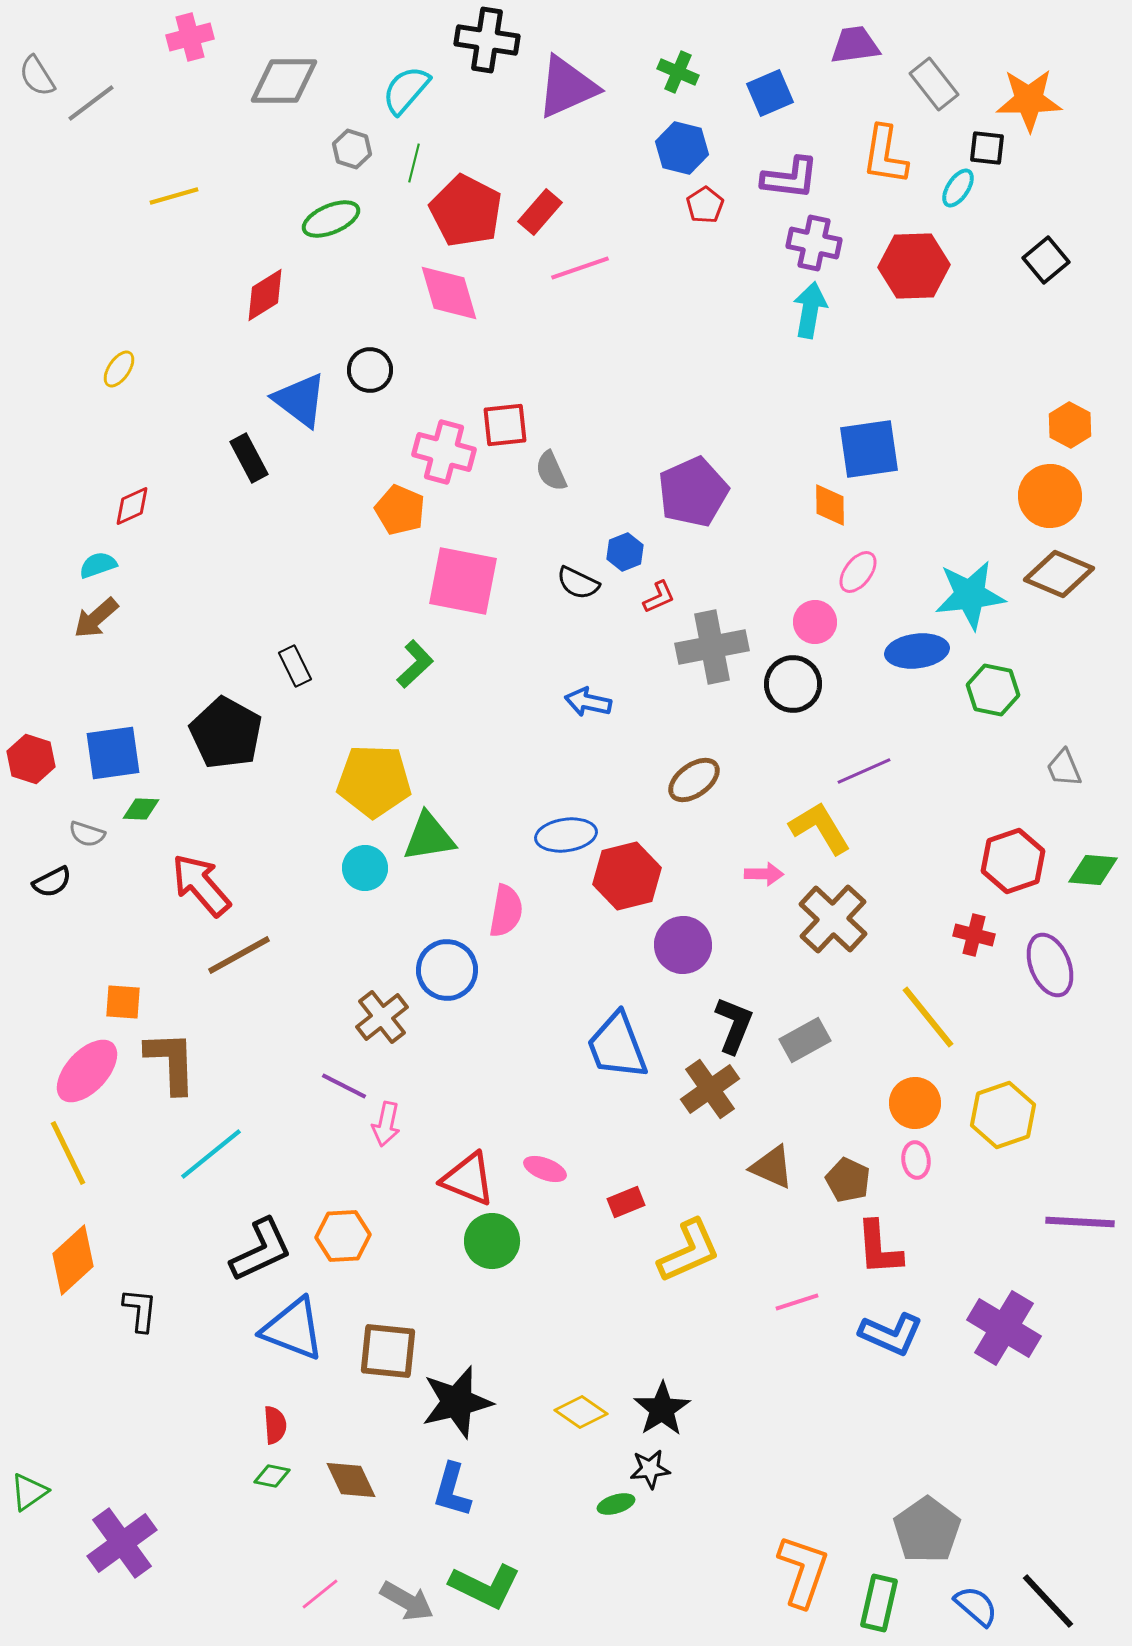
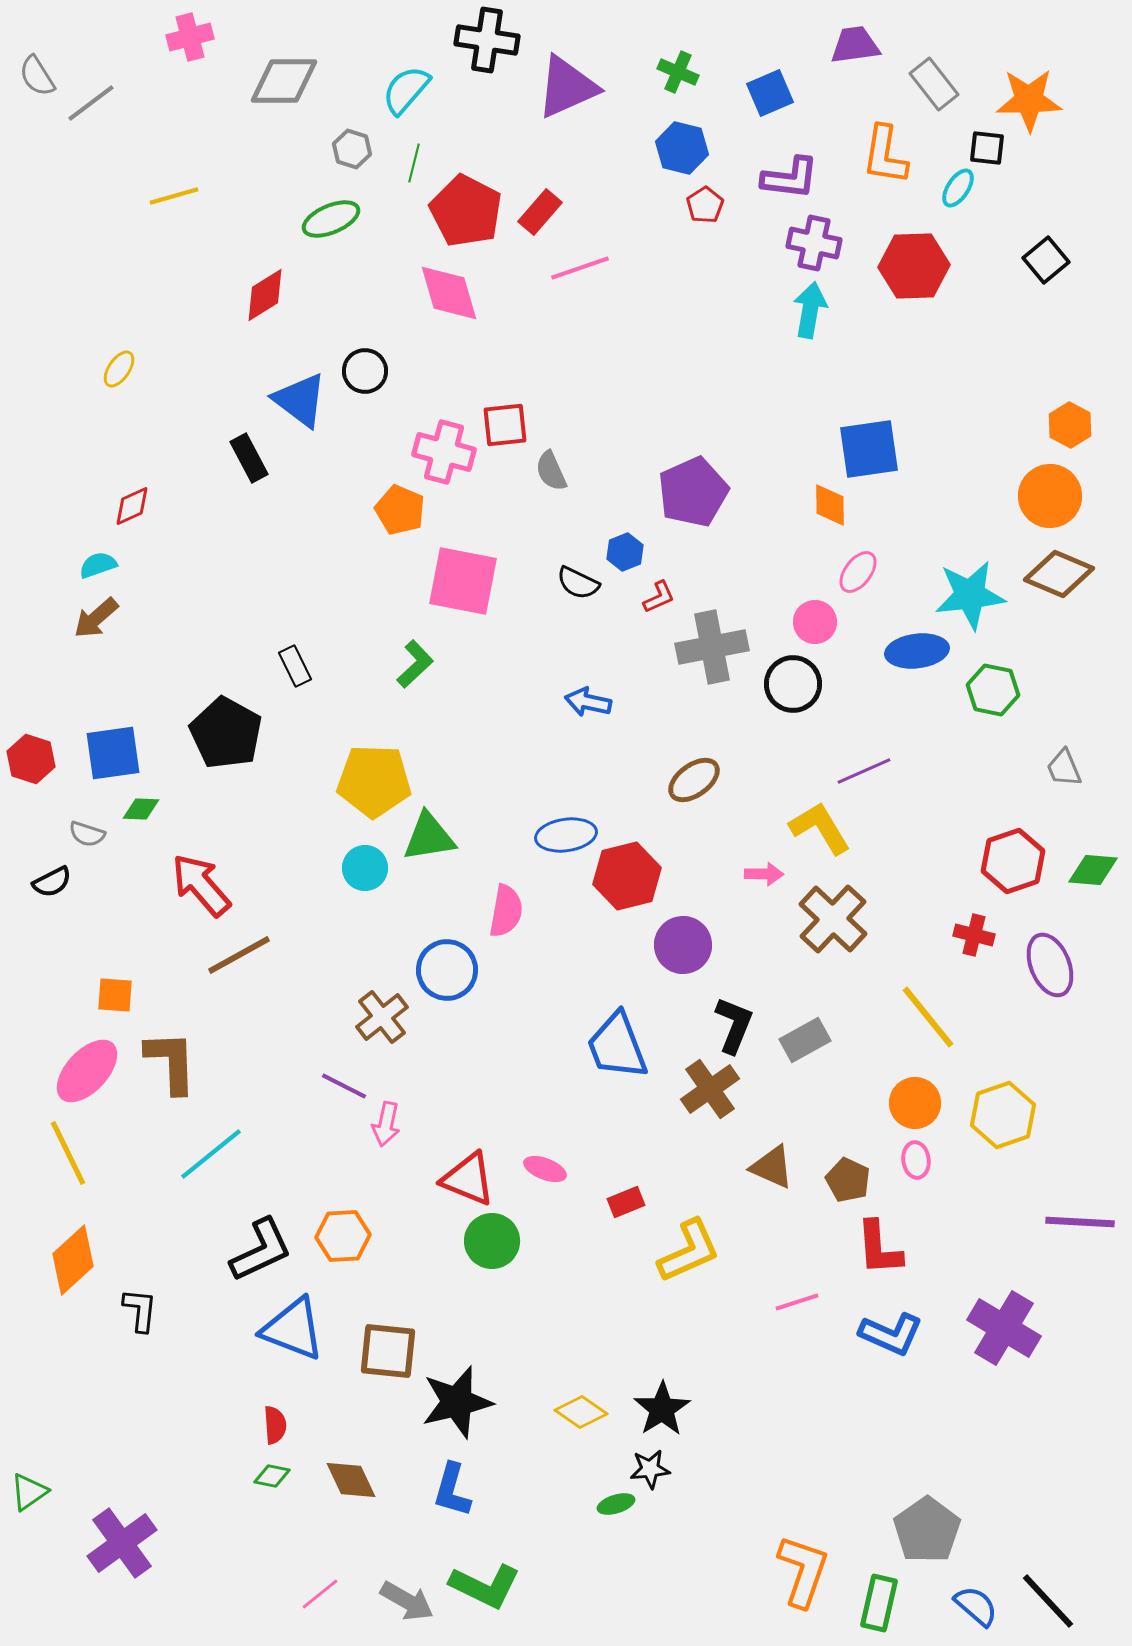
black circle at (370, 370): moved 5 px left, 1 px down
orange square at (123, 1002): moved 8 px left, 7 px up
